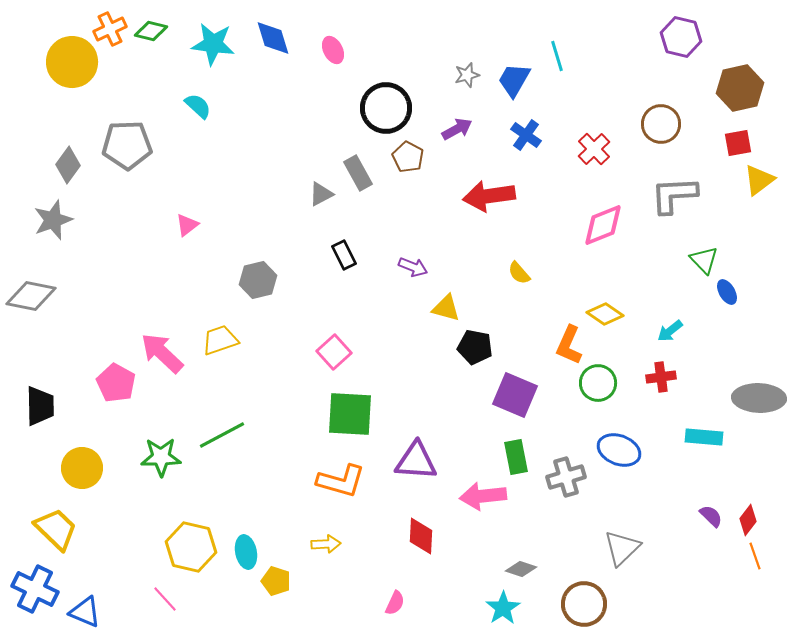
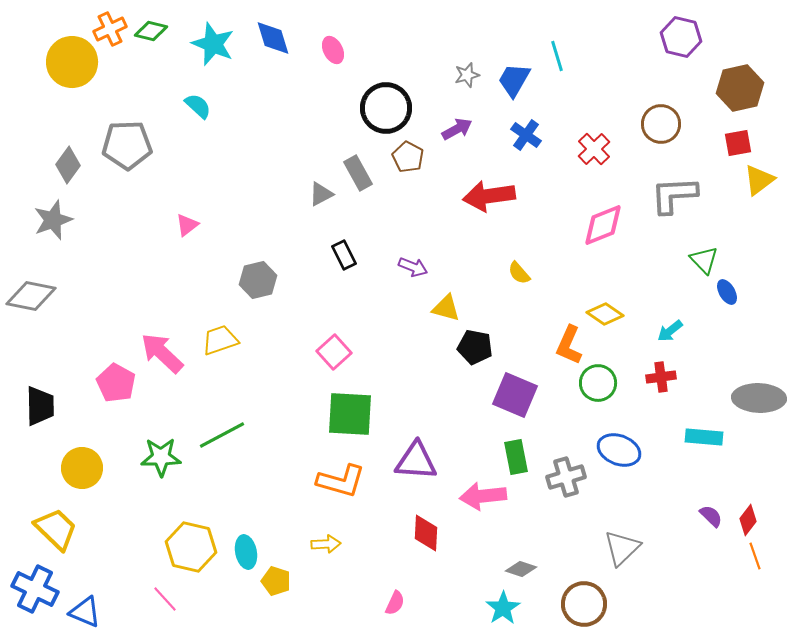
cyan star at (213, 44): rotated 15 degrees clockwise
red diamond at (421, 536): moved 5 px right, 3 px up
